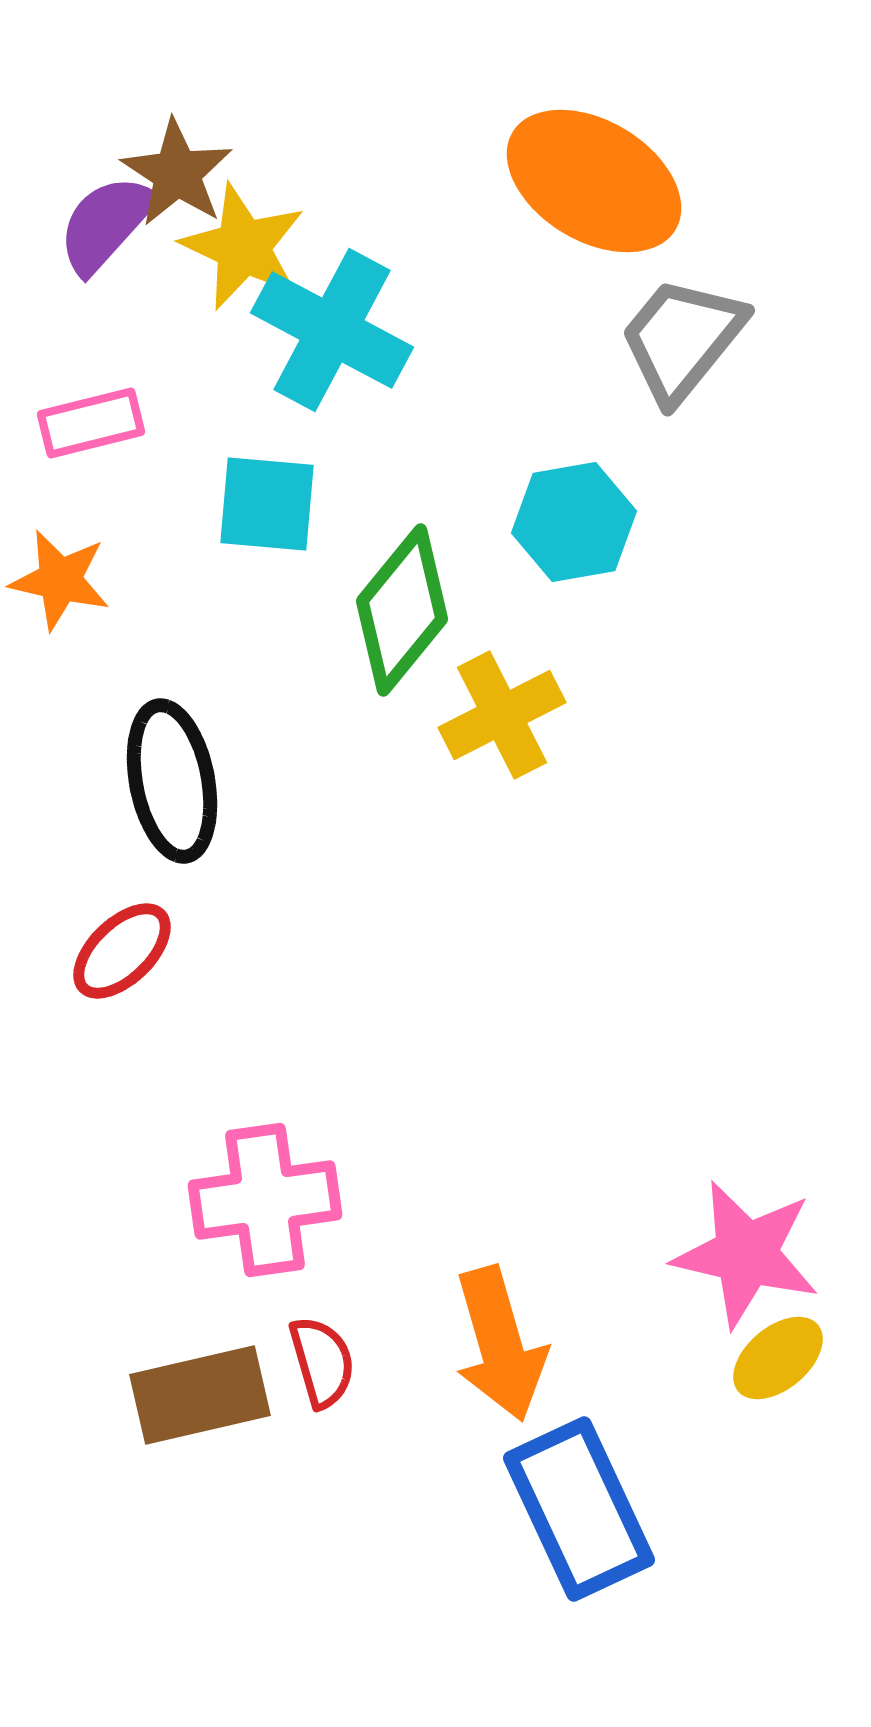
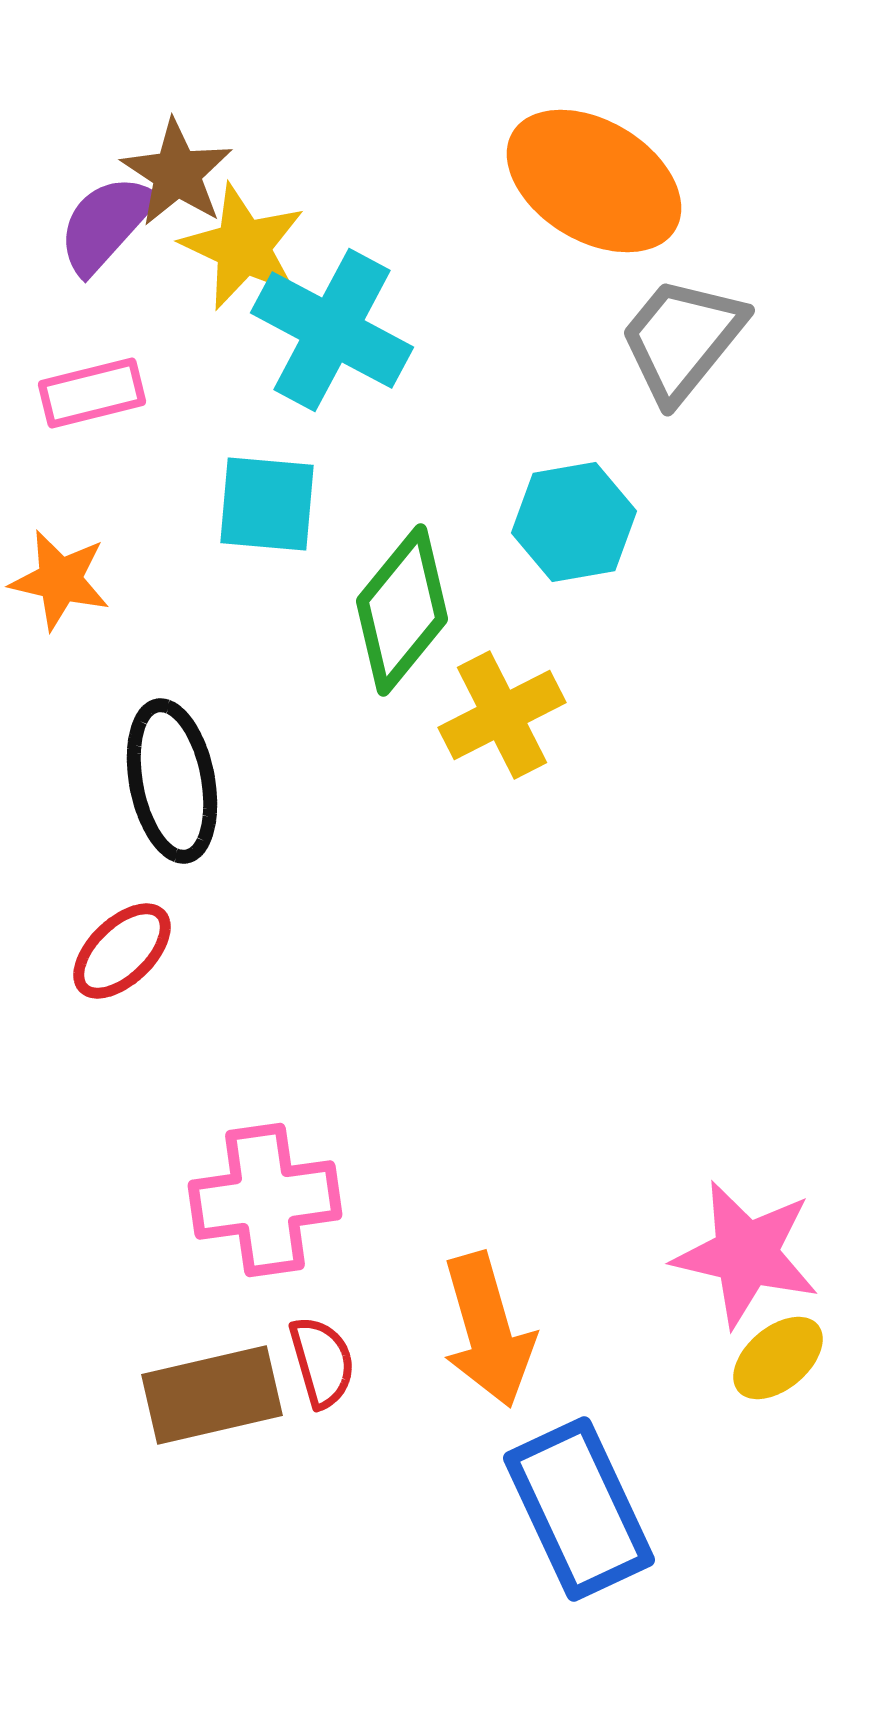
pink rectangle: moved 1 px right, 30 px up
orange arrow: moved 12 px left, 14 px up
brown rectangle: moved 12 px right
